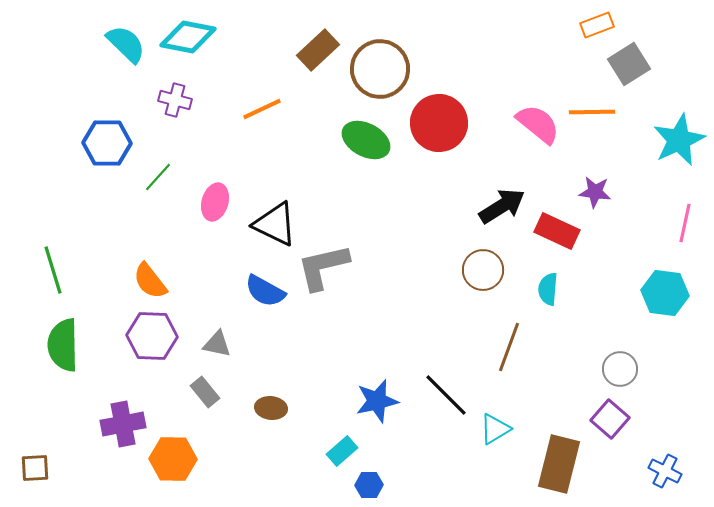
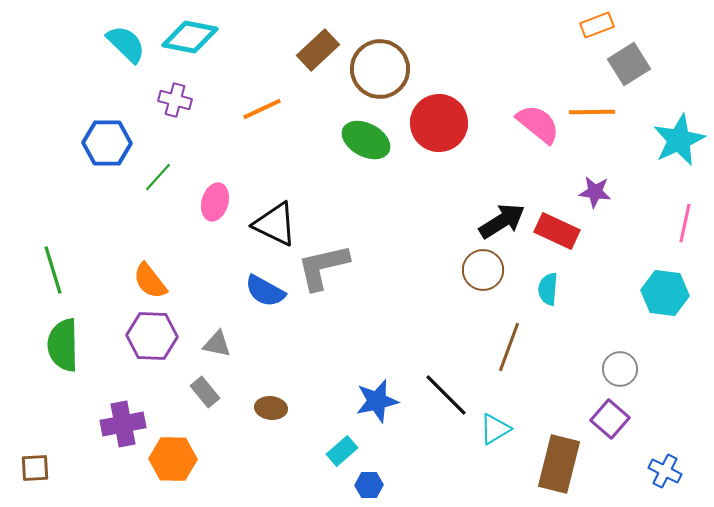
cyan diamond at (188, 37): moved 2 px right
black arrow at (502, 206): moved 15 px down
